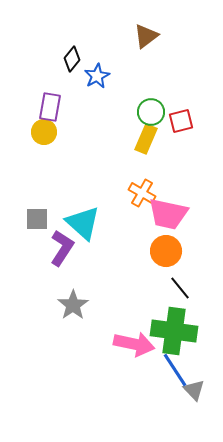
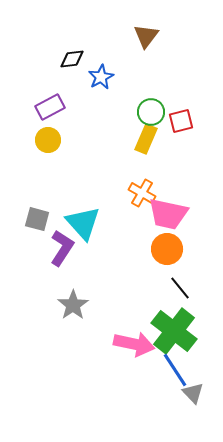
brown triangle: rotated 16 degrees counterclockwise
black diamond: rotated 45 degrees clockwise
blue star: moved 4 px right, 1 px down
purple rectangle: rotated 52 degrees clockwise
yellow circle: moved 4 px right, 8 px down
gray square: rotated 15 degrees clockwise
cyan triangle: rotated 6 degrees clockwise
orange circle: moved 1 px right, 2 px up
green cross: rotated 30 degrees clockwise
gray triangle: moved 1 px left, 3 px down
